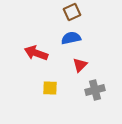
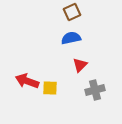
red arrow: moved 9 px left, 28 px down
